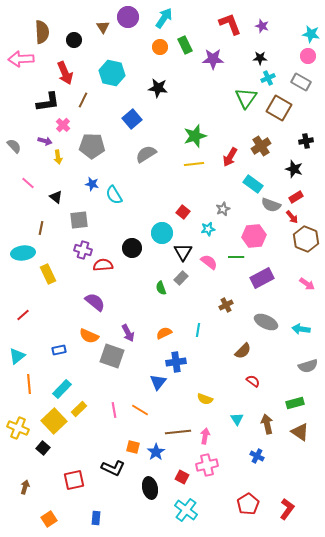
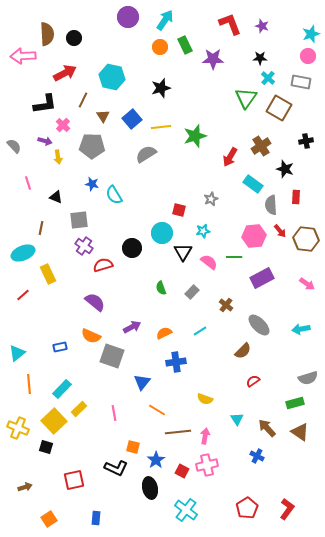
cyan arrow at (164, 18): moved 1 px right, 2 px down
brown triangle at (103, 27): moved 89 px down
brown semicircle at (42, 32): moved 5 px right, 2 px down
cyan star at (311, 34): rotated 30 degrees counterclockwise
black circle at (74, 40): moved 2 px up
pink arrow at (21, 59): moved 2 px right, 3 px up
red arrow at (65, 73): rotated 95 degrees counterclockwise
cyan hexagon at (112, 73): moved 4 px down
cyan cross at (268, 78): rotated 24 degrees counterclockwise
gray rectangle at (301, 82): rotated 18 degrees counterclockwise
black star at (158, 88): moved 3 px right; rotated 24 degrees counterclockwise
black L-shape at (48, 102): moved 3 px left, 2 px down
yellow line at (194, 164): moved 33 px left, 37 px up
black star at (294, 169): moved 9 px left
pink line at (28, 183): rotated 32 degrees clockwise
black triangle at (56, 197): rotated 16 degrees counterclockwise
red rectangle at (296, 197): rotated 56 degrees counterclockwise
gray semicircle at (271, 205): rotated 66 degrees clockwise
gray star at (223, 209): moved 12 px left, 10 px up
red square at (183, 212): moved 4 px left, 2 px up; rotated 24 degrees counterclockwise
red arrow at (292, 217): moved 12 px left, 14 px down
cyan star at (208, 229): moved 5 px left, 2 px down
brown hexagon at (306, 239): rotated 15 degrees counterclockwise
purple cross at (83, 250): moved 1 px right, 4 px up; rotated 18 degrees clockwise
cyan ellipse at (23, 253): rotated 15 degrees counterclockwise
green line at (236, 257): moved 2 px left
red semicircle at (103, 265): rotated 12 degrees counterclockwise
gray rectangle at (181, 278): moved 11 px right, 14 px down
brown cross at (226, 305): rotated 24 degrees counterclockwise
red line at (23, 315): moved 20 px up
gray ellipse at (266, 322): moved 7 px left, 3 px down; rotated 20 degrees clockwise
cyan arrow at (301, 329): rotated 18 degrees counterclockwise
cyan line at (198, 330): moved 2 px right, 1 px down; rotated 48 degrees clockwise
purple arrow at (128, 333): moved 4 px right, 6 px up; rotated 90 degrees counterclockwise
orange semicircle at (89, 336): moved 2 px right
blue rectangle at (59, 350): moved 1 px right, 3 px up
cyan triangle at (17, 356): moved 3 px up
gray semicircle at (308, 366): moved 12 px down
red semicircle at (253, 381): rotated 72 degrees counterclockwise
blue triangle at (158, 382): moved 16 px left
pink line at (114, 410): moved 3 px down
orange line at (140, 410): moved 17 px right
brown arrow at (267, 424): moved 4 px down; rotated 30 degrees counterclockwise
black square at (43, 448): moved 3 px right, 1 px up; rotated 24 degrees counterclockwise
blue star at (156, 452): moved 8 px down
black L-shape at (113, 468): moved 3 px right
red square at (182, 477): moved 6 px up
brown arrow at (25, 487): rotated 56 degrees clockwise
red pentagon at (248, 504): moved 1 px left, 4 px down
